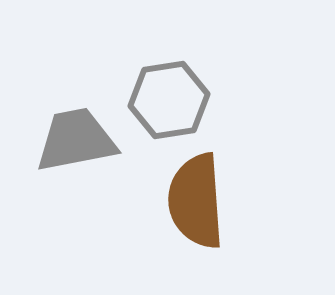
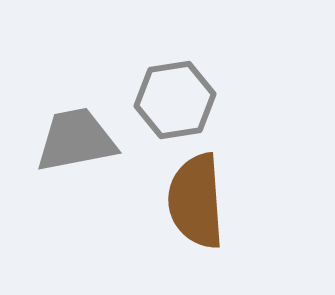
gray hexagon: moved 6 px right
